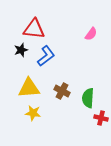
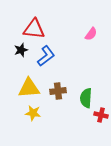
brown cross: moved 4 px left; rotated 35 degrees counterclockwise
green semicircle: moved 2 px left
red cross: moved 3 px up
